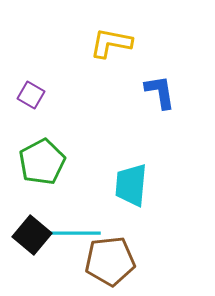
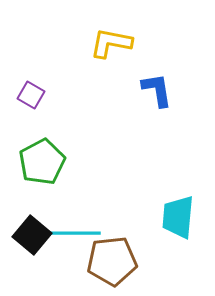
blue L-shape: moved 3 px left, 2 px up
cyan trapezoid: moved 47 px right, 32 px down
brown pentagon: moved 2 px right
